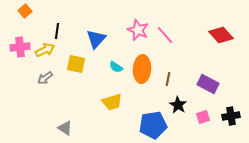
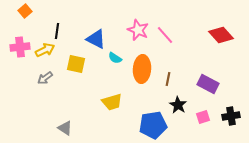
blue triangle: rotated 45 degrees counterclockwise
cyan semicircle: moved 1 px left, 9 px up
